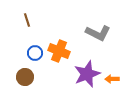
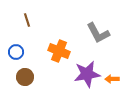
gray L-shape: rotated 35 degrees clockwise
blue circle: moved 19 px left, 1 px up
purple star: rotated 12 degrees clockwise
